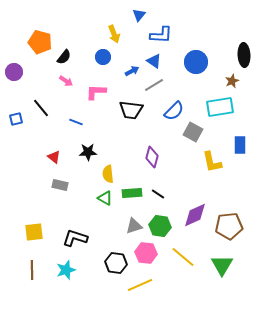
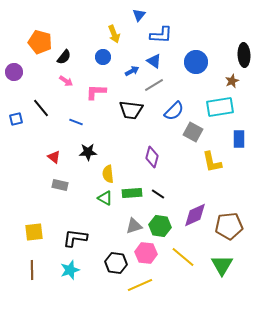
blue rectangle at (240, 145): moved 1 px left, 6 px up
black L-shape at (75, 238): rotated 10 degrees counterclockwise
cyan star at (66, 270): moved 4 px right
